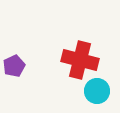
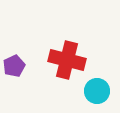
red cross: moved 13 px left
